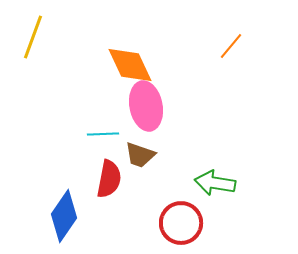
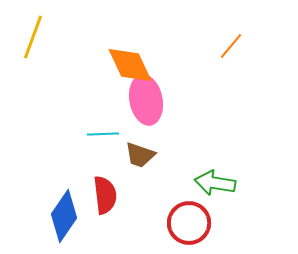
pink ellipse: moved 6 px up
red semicircle: moved 4 px left, 16 px down; rotated 18 degrees counterclockwise
red circle: moved 8 px right
